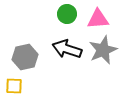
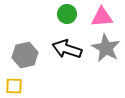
pink triangle: moved 4 px right, 2 px up
gray star: moved 3 px right, 2 px up; rotated 20 degrees counterclockwise
gray hexagon: moved 2 px up
